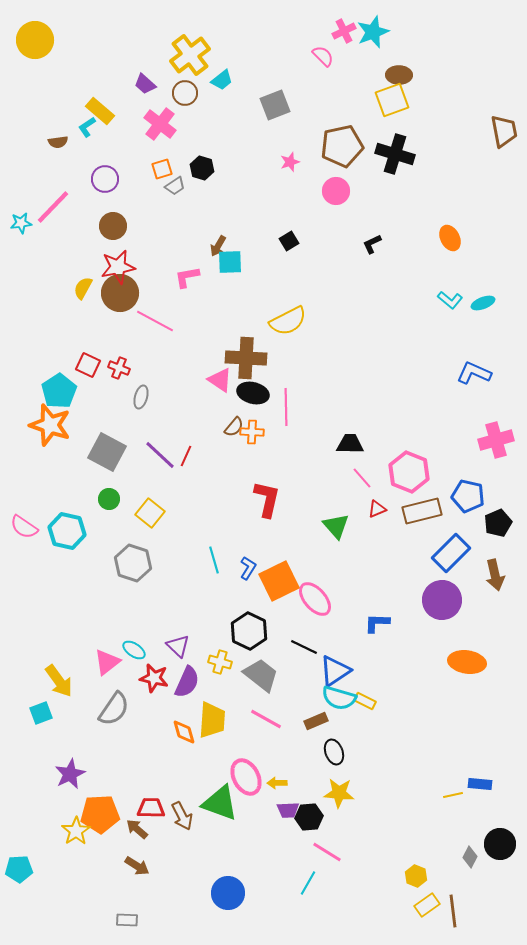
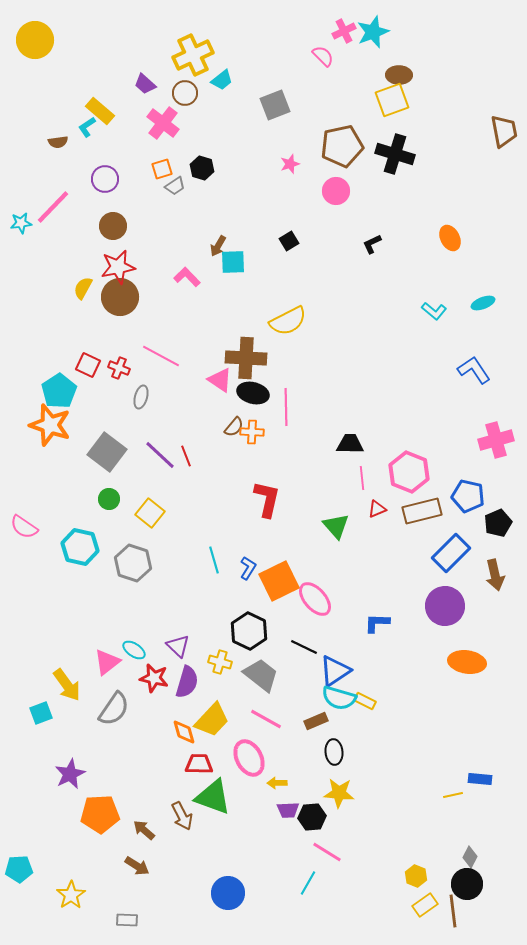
yellow cross at (190, 55): moved 3 px right; rotated 12 degrees clockwise
pink cross at (160, 124): moved 3 px right, 1 px up
pink star at (290, 162): moved 2 px down
cyan square at (230, 262): moved 3 px right
pink L-shape at (187, 277): rotated 56 degrees clockwise
brown circle at (120, 293): moved 4 px down
cyan L-shape at (450, 300): moved 16 px left, 11 px down
pink line at (155, 321): moved 6 px right, 35 px down
blue L-shape at (474, 373): moved 3 px up; rotated 32 degrees clockwise
gray square at (107, 452): rotated 9 degrees clockwise
red line at (186, 456): rotated 45 degrees counterclockwise
pink line at (362, 478): rotated 35 degrees clockwise
cyan hexagon at (67, 531): moved 13 px right, 16 px down
purple circle at (442, 600): moved 3 px right, 6 px down
yellow arrow at (59, 681): moved 8 px right, 4 px down
purple semicircle at (187, 682): rotated 8 degrees counterclockwise
yellow trapezoid at (212, 720): rotated 39 degrees clockwise
black ellipse at (334, 752): rotated 15 degrees clockwise
pink ellipse at (246, 777): moved 3 px right, 19 px up
blue rectangle at (480, 784): moved 5 px up
green triangle at (220, 803): moved 7 px left, 6 px up
red trapezoid at (151, 808): moved 48 px right, 44 px up
black hexagon at (309, 817): moved 3 px right
brown arrow at (137, 829): moved 7 px right, 1 px down
yellow star at (76, 831): moved 5 px left, 64 px down
black circle at (500, 844): moved 33 px left, 40 px down
yellow rectangle at (427, 905): moved 2 px left
